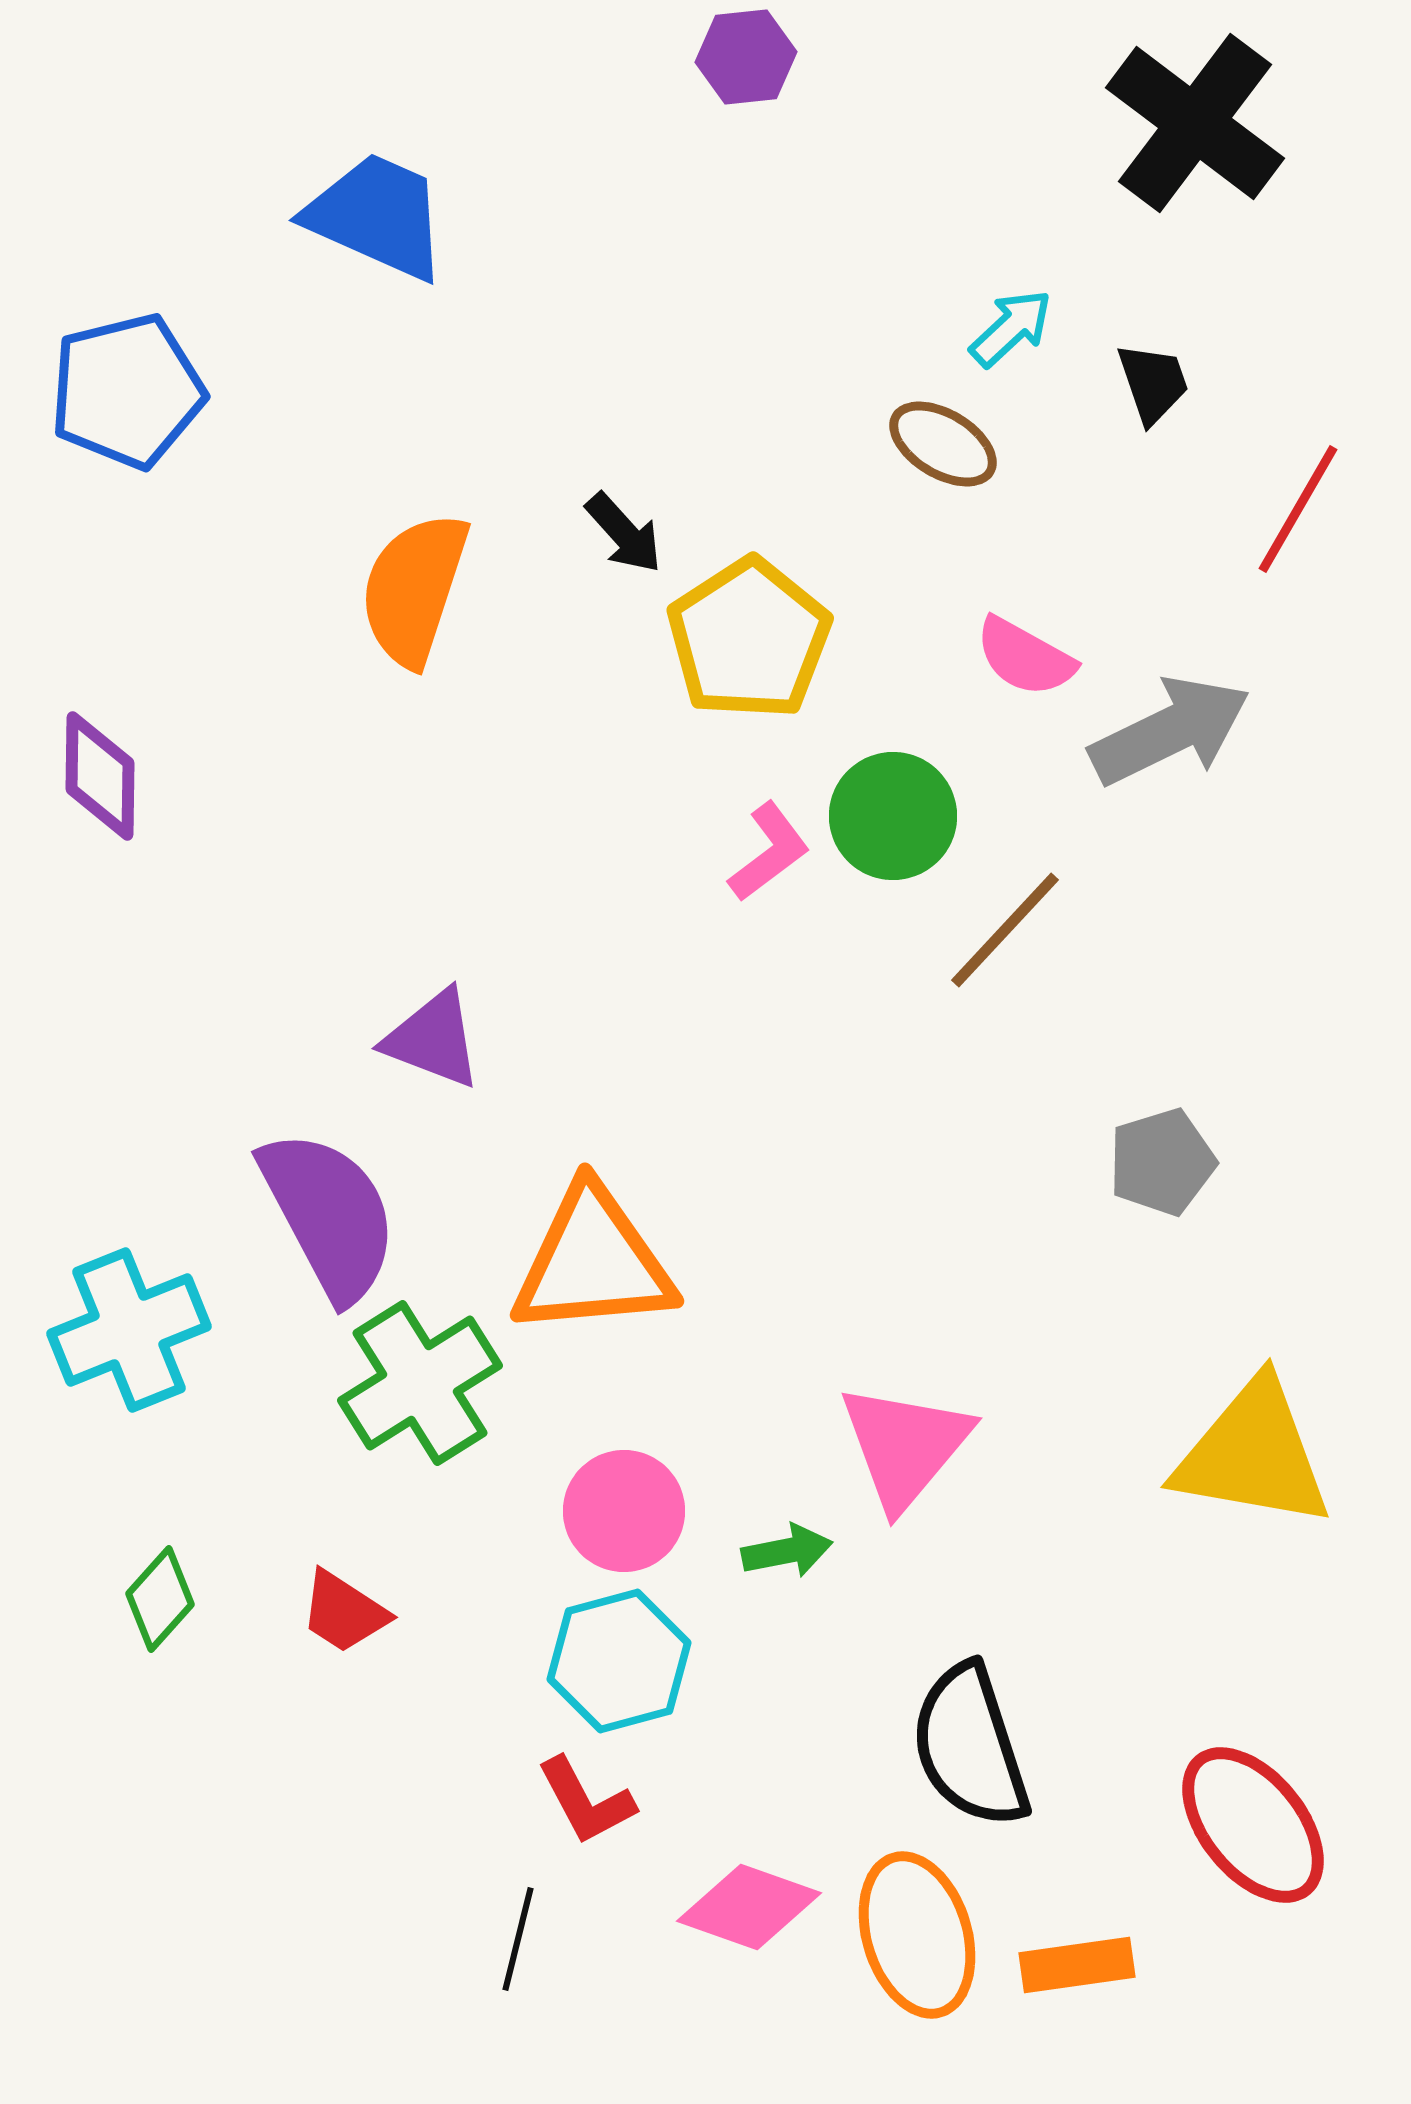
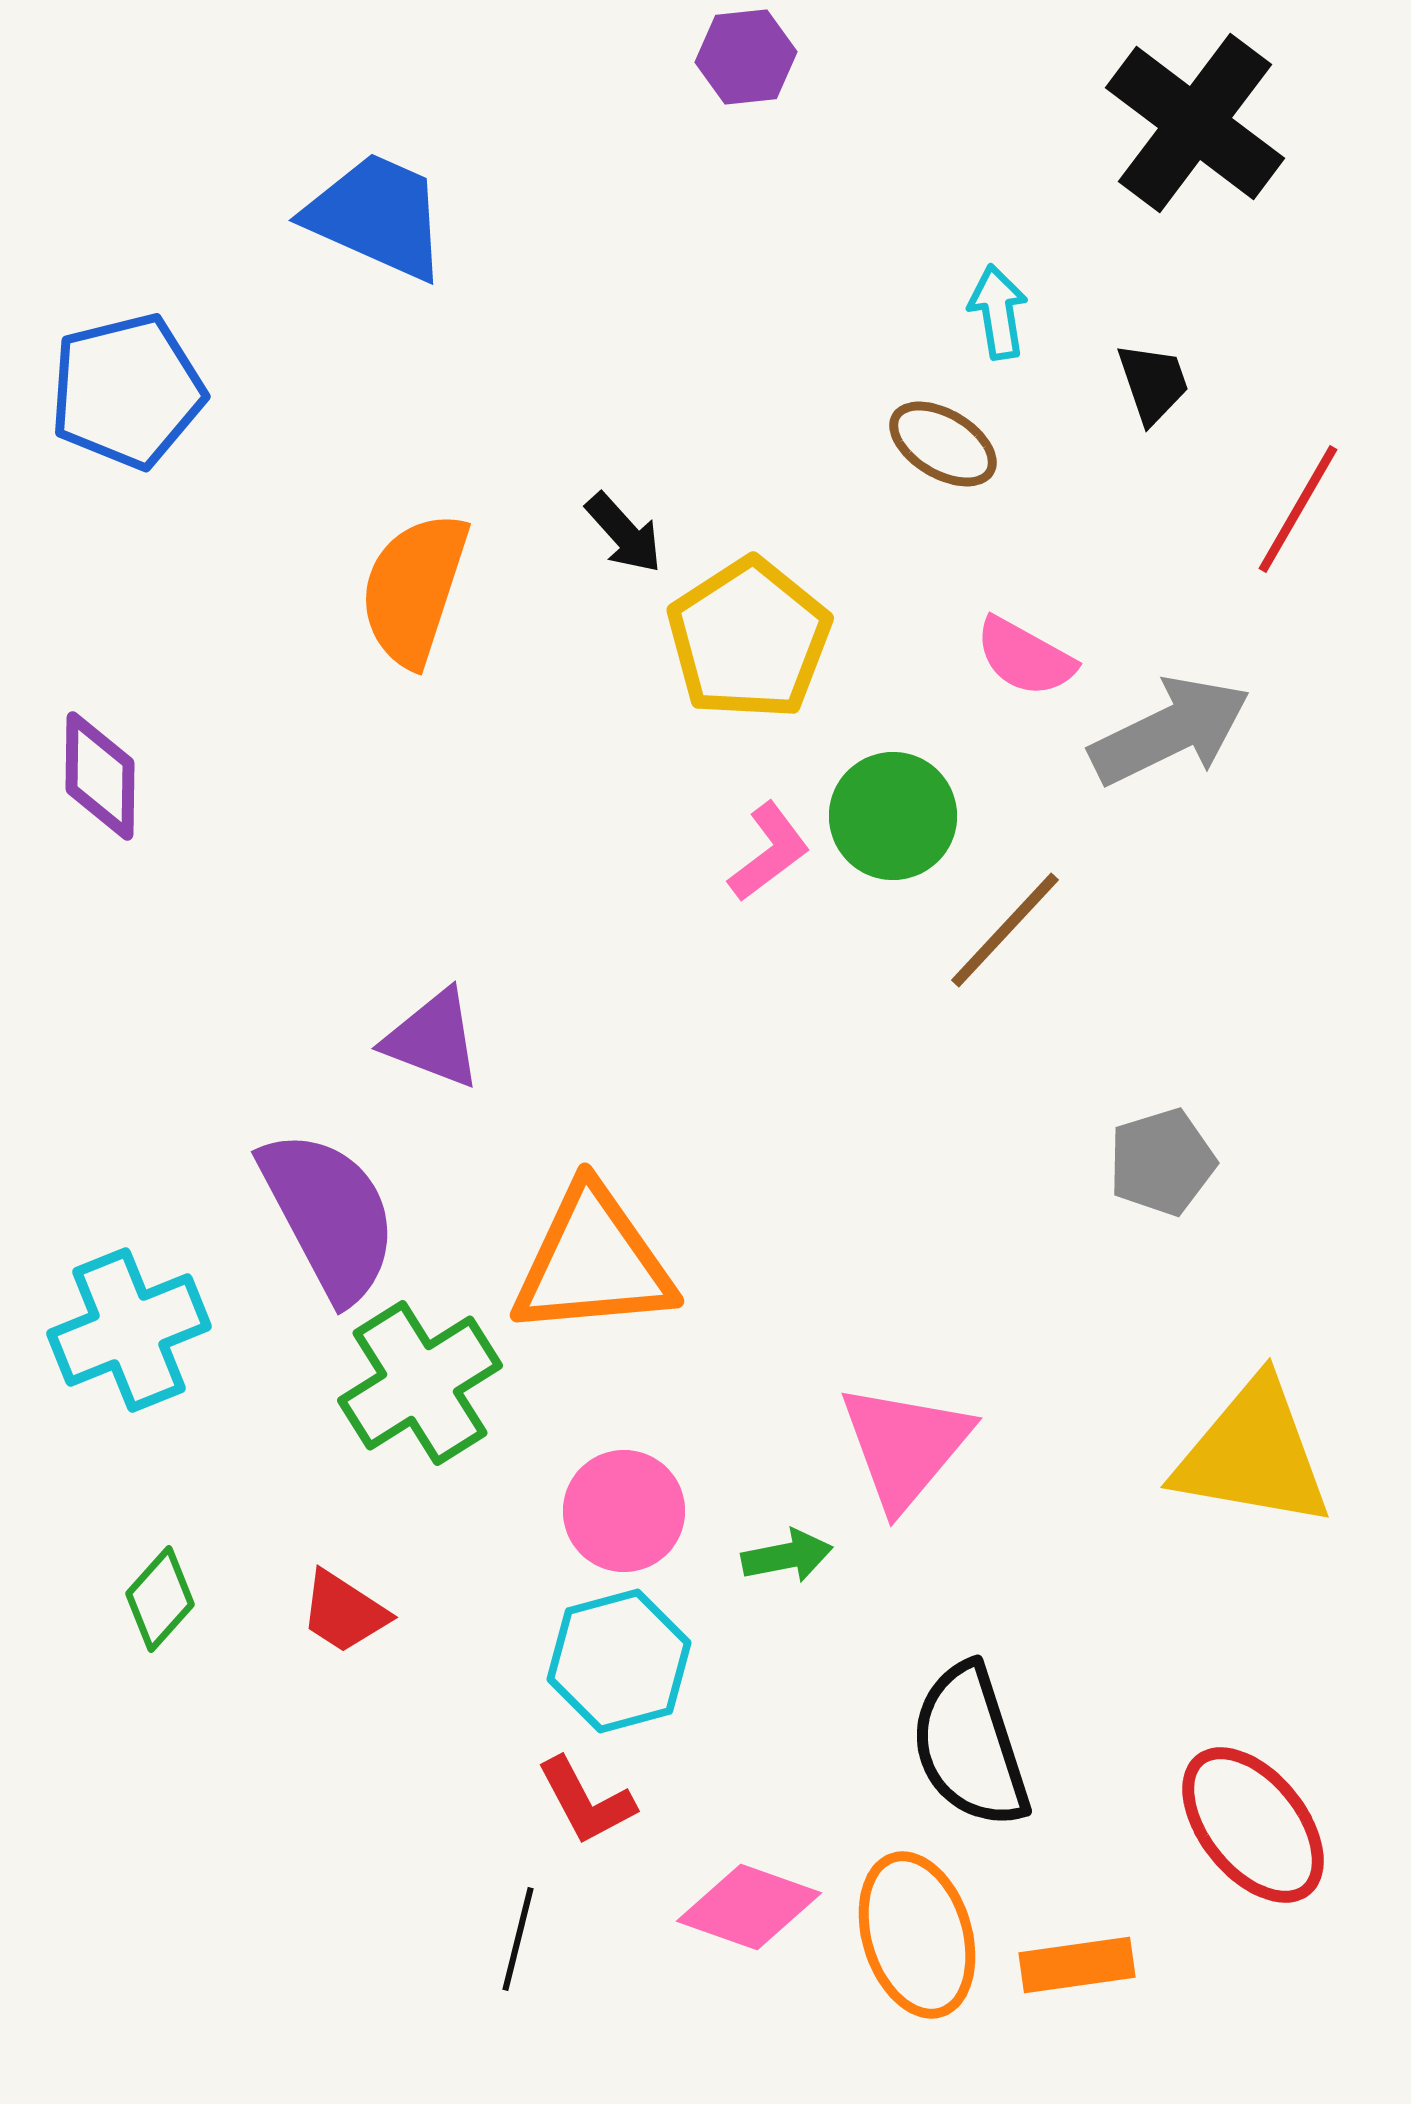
cyan arrow: moved 13 px left, 16 px up; rotated 56 degrees counterclockwise
green arrow: moved 5 px down
